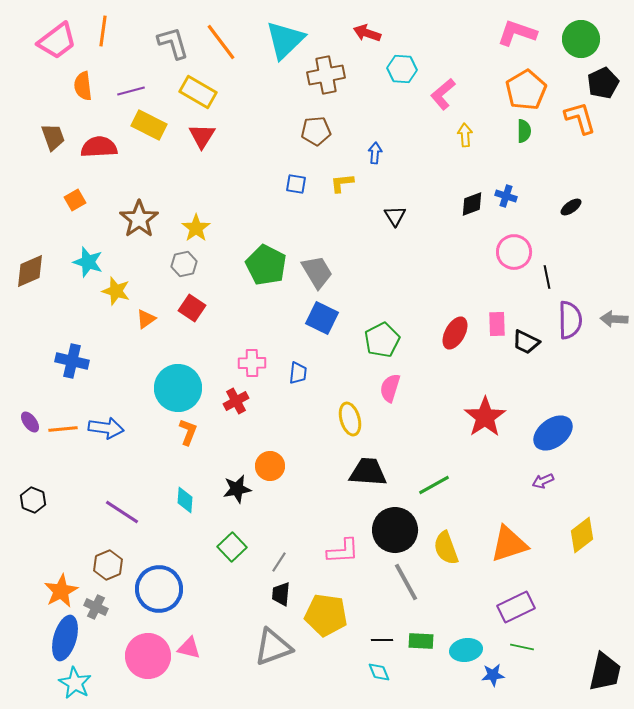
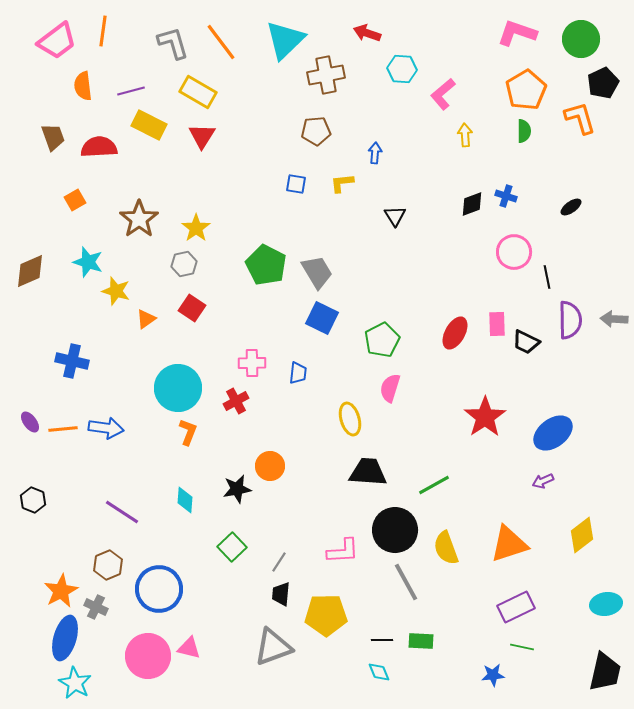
yellow pentagon at (326, 615): rotated 9 degrees counterclockwise
cyan ellipse at (466, 650): moved 140 px right, 46 px up
